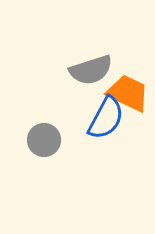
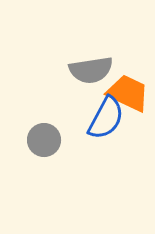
gray semicircle: rotated 9 degrees clockwise
